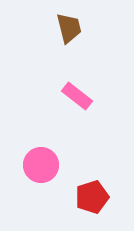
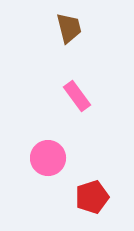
pink rectangle: rotated 16 degrees clockwise
pink circle: moved 7 px right, 7 px up
